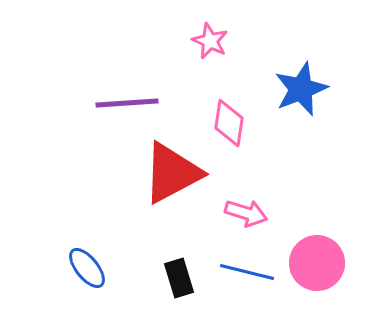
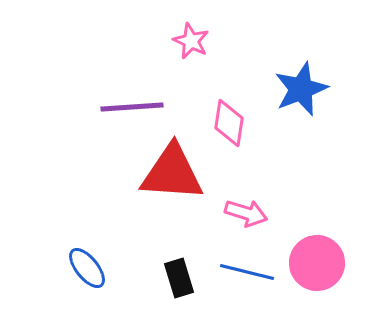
pink star: moved 19 px left
purple line: moved 5 px right, 4 px down
red triangle: rotated 32 degrees clockwise
